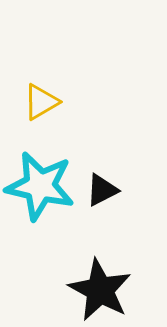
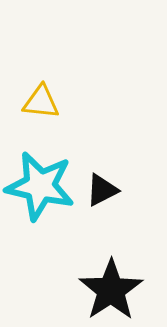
yellow triangle: rotated 36 degrees clockwise
black star: moved 11 px right; rotated 10 degrees clockwise
